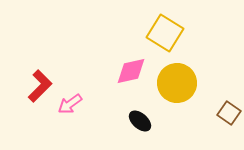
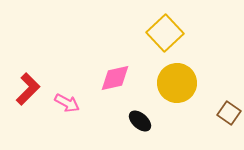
yellow square: rotated 15 degrees clockwise
pink diamond: moved 16 px left, 7 px down
red L-shape: moved 12 px left, 3 px down
pink arrow: moved 3 px left, 1 px up; rotated 115 degrees counterclockwise
